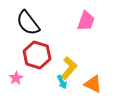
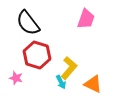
pink trapezoid: moved 2 px up
pink star: rotated 24 degrees counterclockwise
cyan arrow: moved 1 px left
